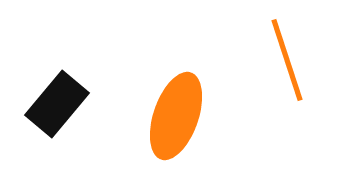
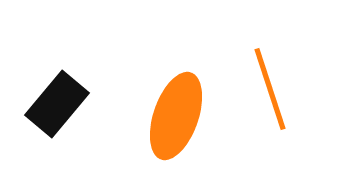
orange line: moved 17 px left, 29 px down
